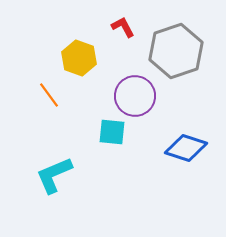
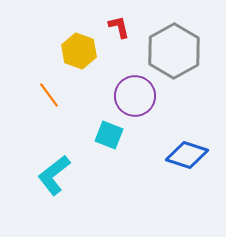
red L-shape: moved 4 px left; rotated 15 degrees clockwise
gray hexagon: moved 2 px left; rotated 10 degrees counterclockwise
yellow hexagon: moved 7 px up
cyan square: moved 3 px left, 3 px down; rotated 16 degrees clockwise
blue diamond: moved 1 px right, 7 px down
cyan L-shape: rotated 15 degrees counterclockwise
